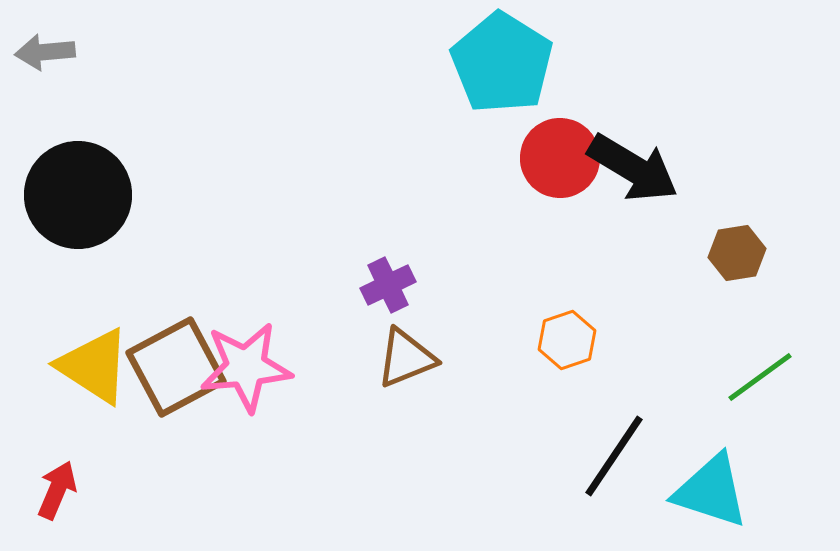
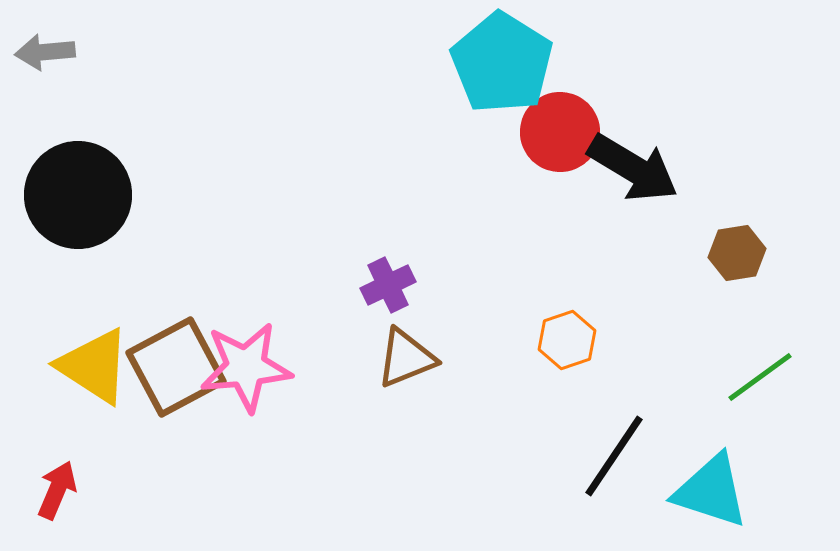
red circle: moved 26 px up
